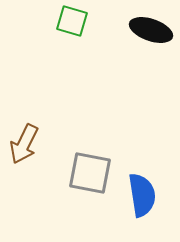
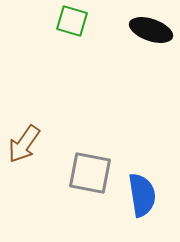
brown arrow: rotated 9 degrees clockwise
